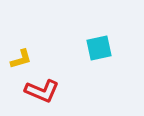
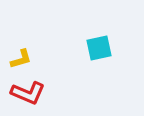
red L-shape: moved 14 px left, 2 px down
